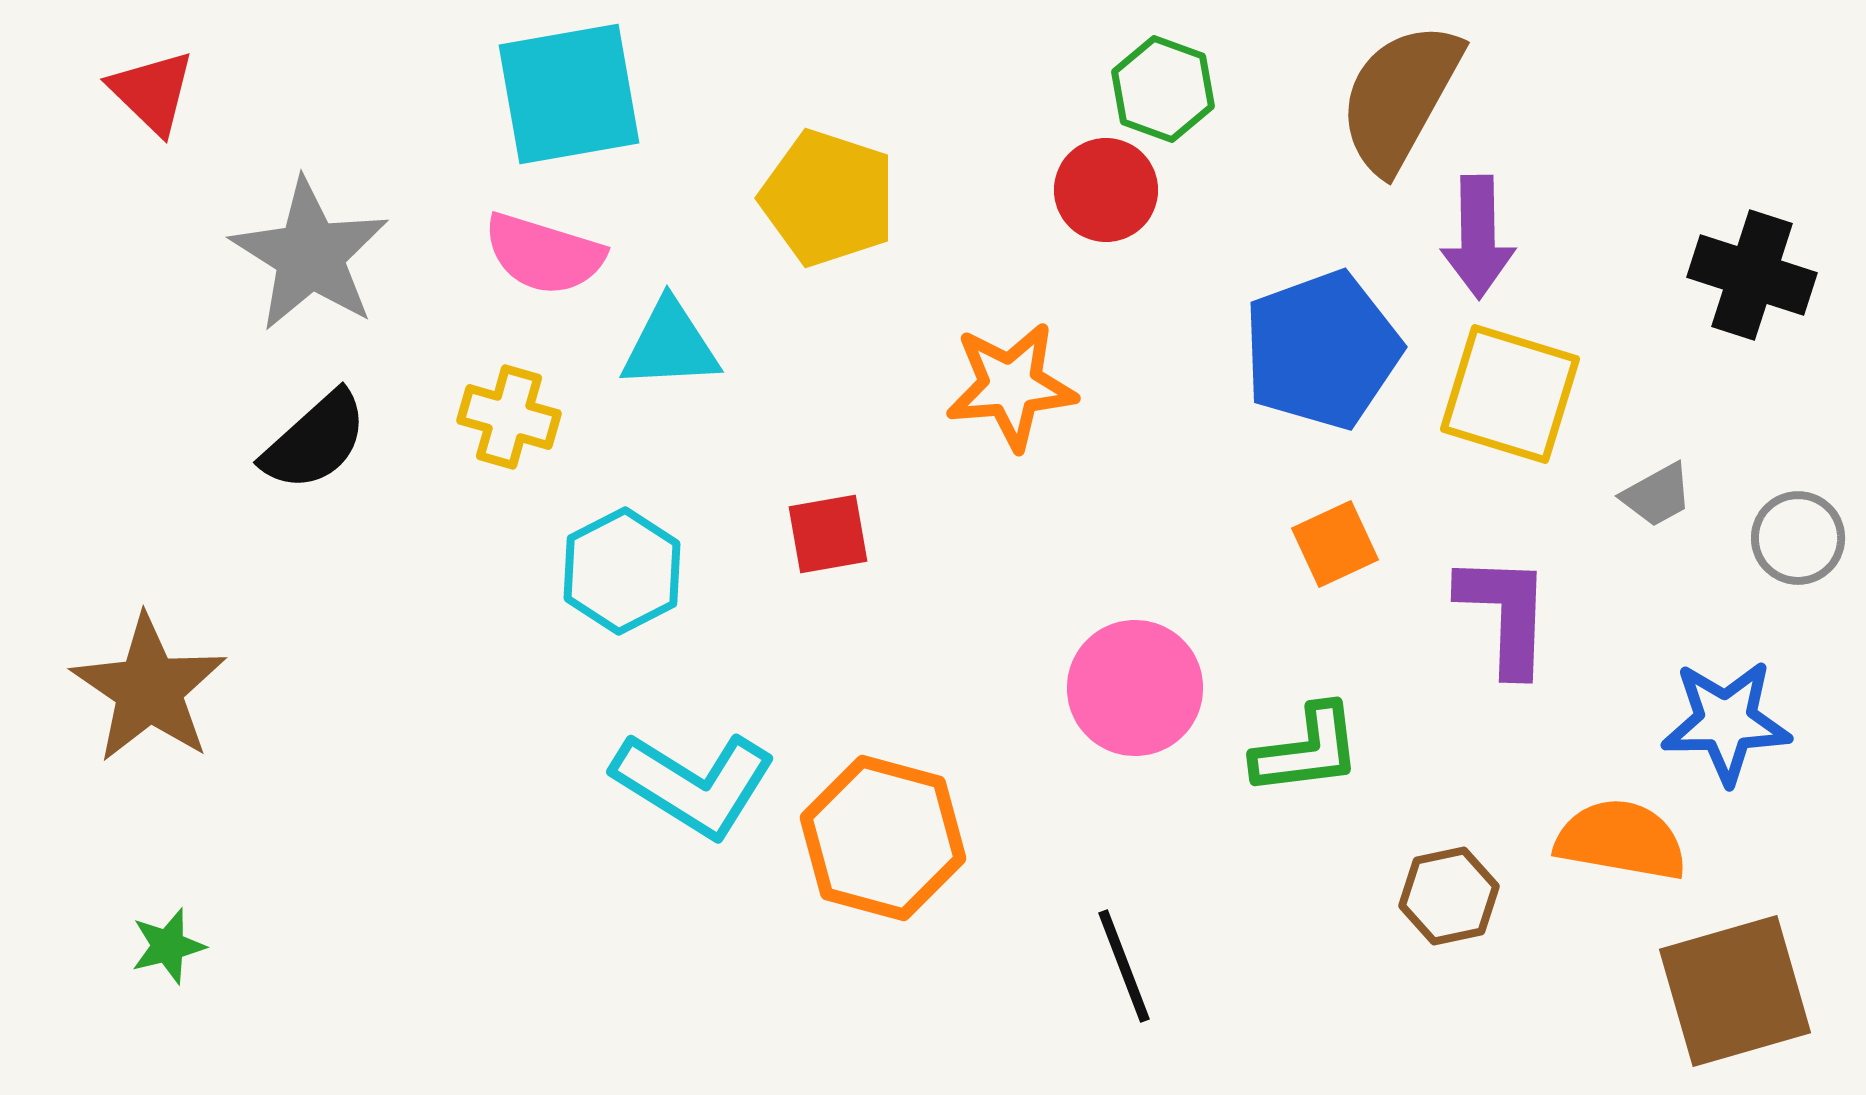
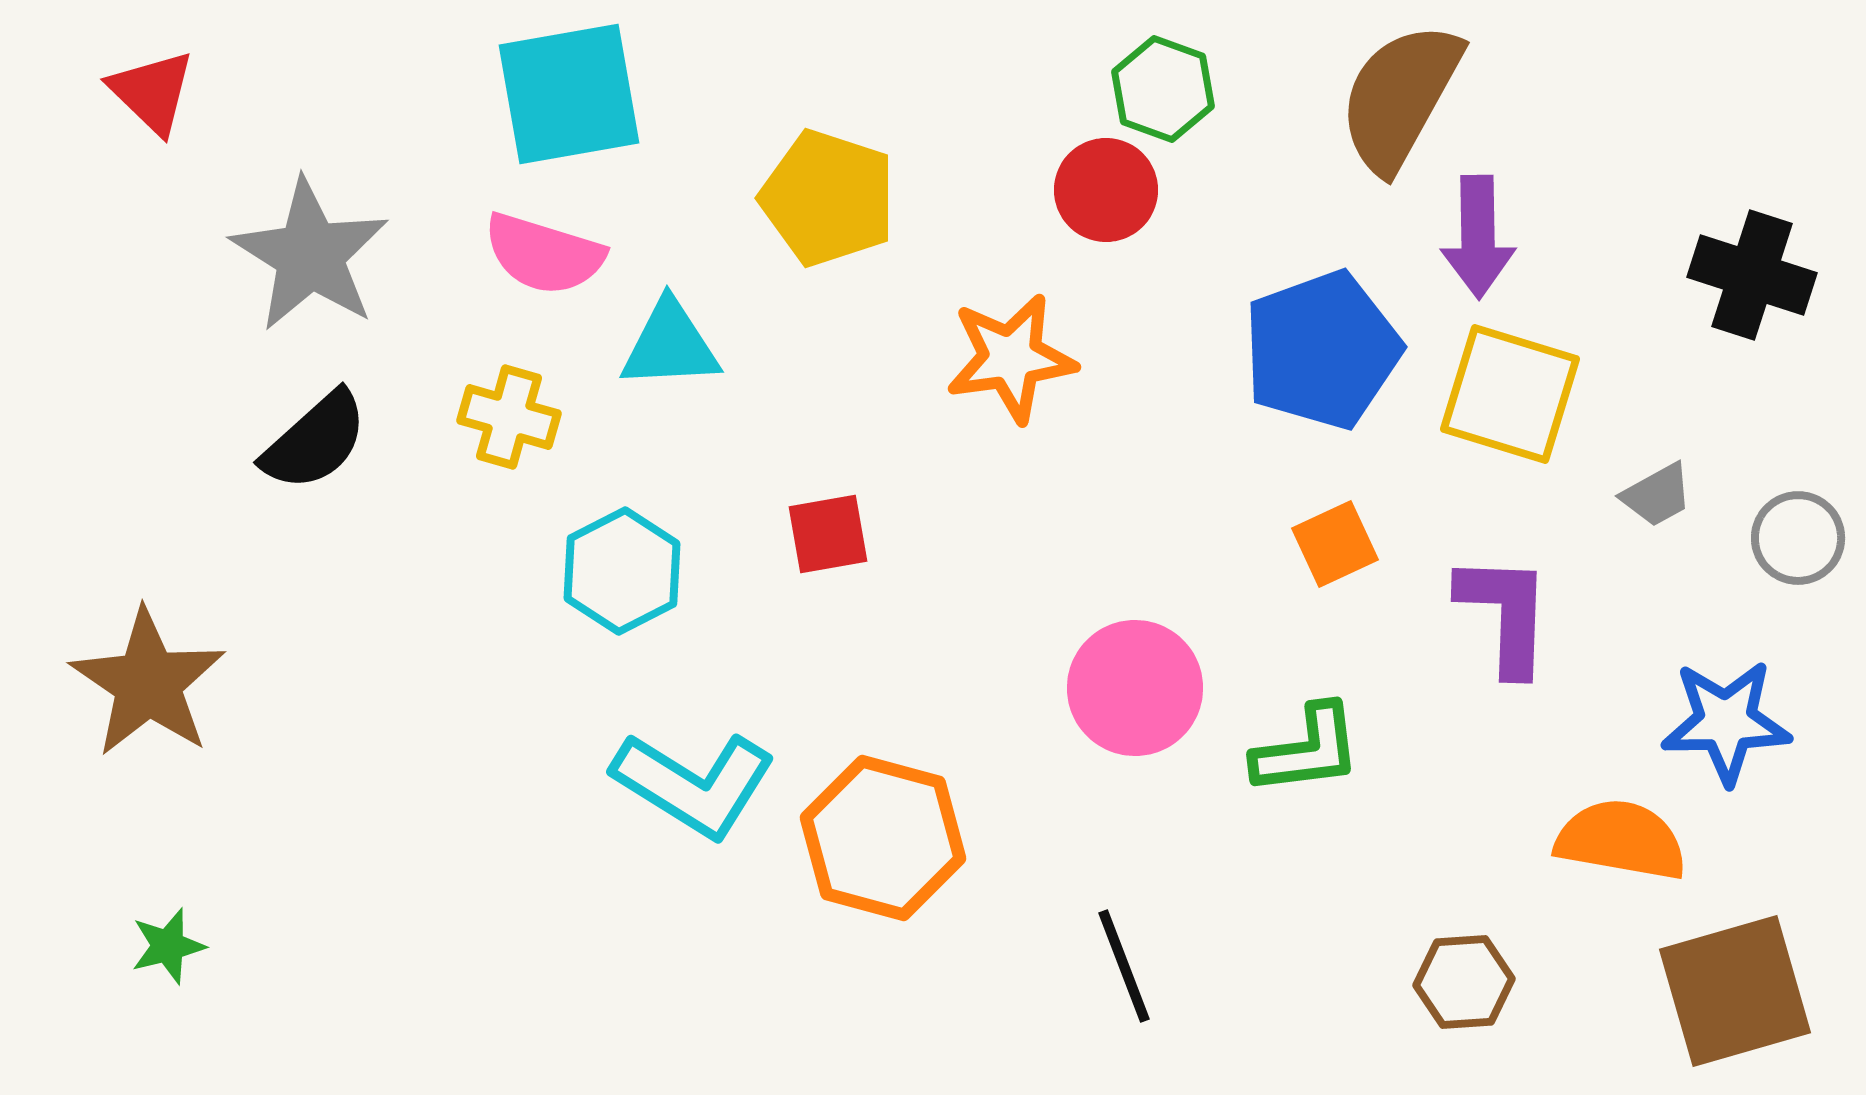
orange star: moved 28 px up; rotated 3 degrees counterclockwise
brown star: moved 1 px left, 6 px up
brown hexagon: moved 15 px right, 86 px down; rotated 8 degrees clockwise
